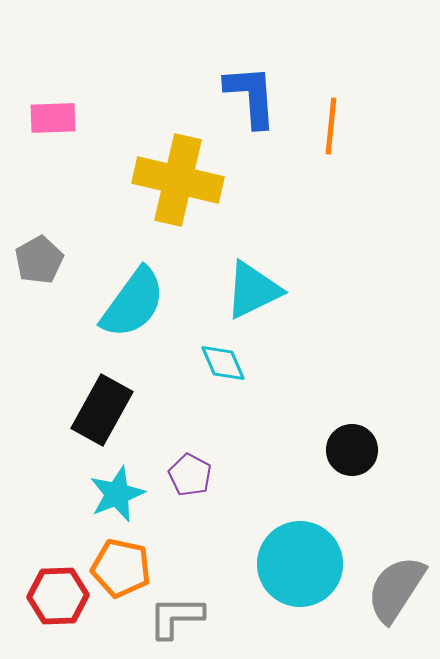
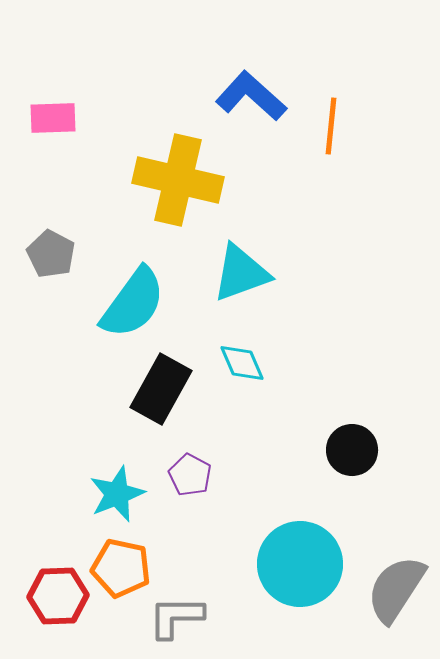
blue L-shape: rotated 44 degrees counterclockwise
gray pentagon: moved 12 px right, 6 px up; rotated 15 degrees counterclockwise
cyan triangle: moved 12 px left, 17 px up; rotated 6 degrees clockwise
cyan diamond: moved 19 px right
black rectangle: moved 59 px right, 21 px up
